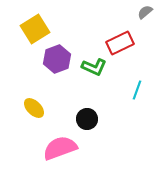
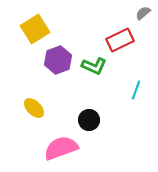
gray semicircle: moved 2 px left, 1 px down
red rectangle: moved 3 px up
purple hexagon: moved 1 px right, 1 px down
green L-shape: moved 1 px up
cyan line: moved 1 px left
black circle: moved 2 px right, 1 px down
pink semicircle: moved 1 px right
